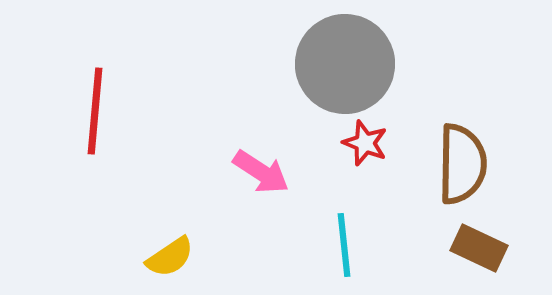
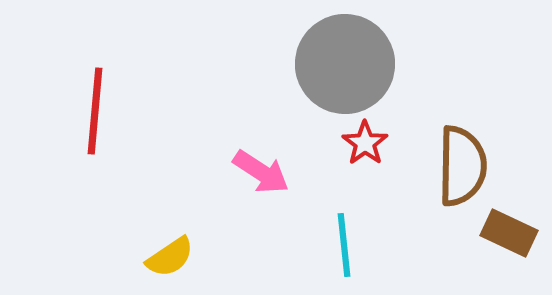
red star: rotated 15 degrees clockwise
brown semicircle: moved 2 px down
brown rectangle: moved 30 px right, 15 px up
